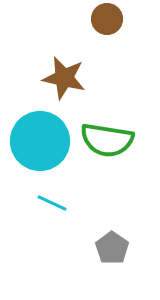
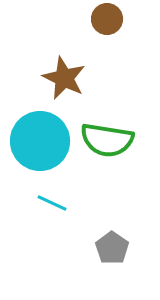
brown star: rotated 12 degrees clockwise
